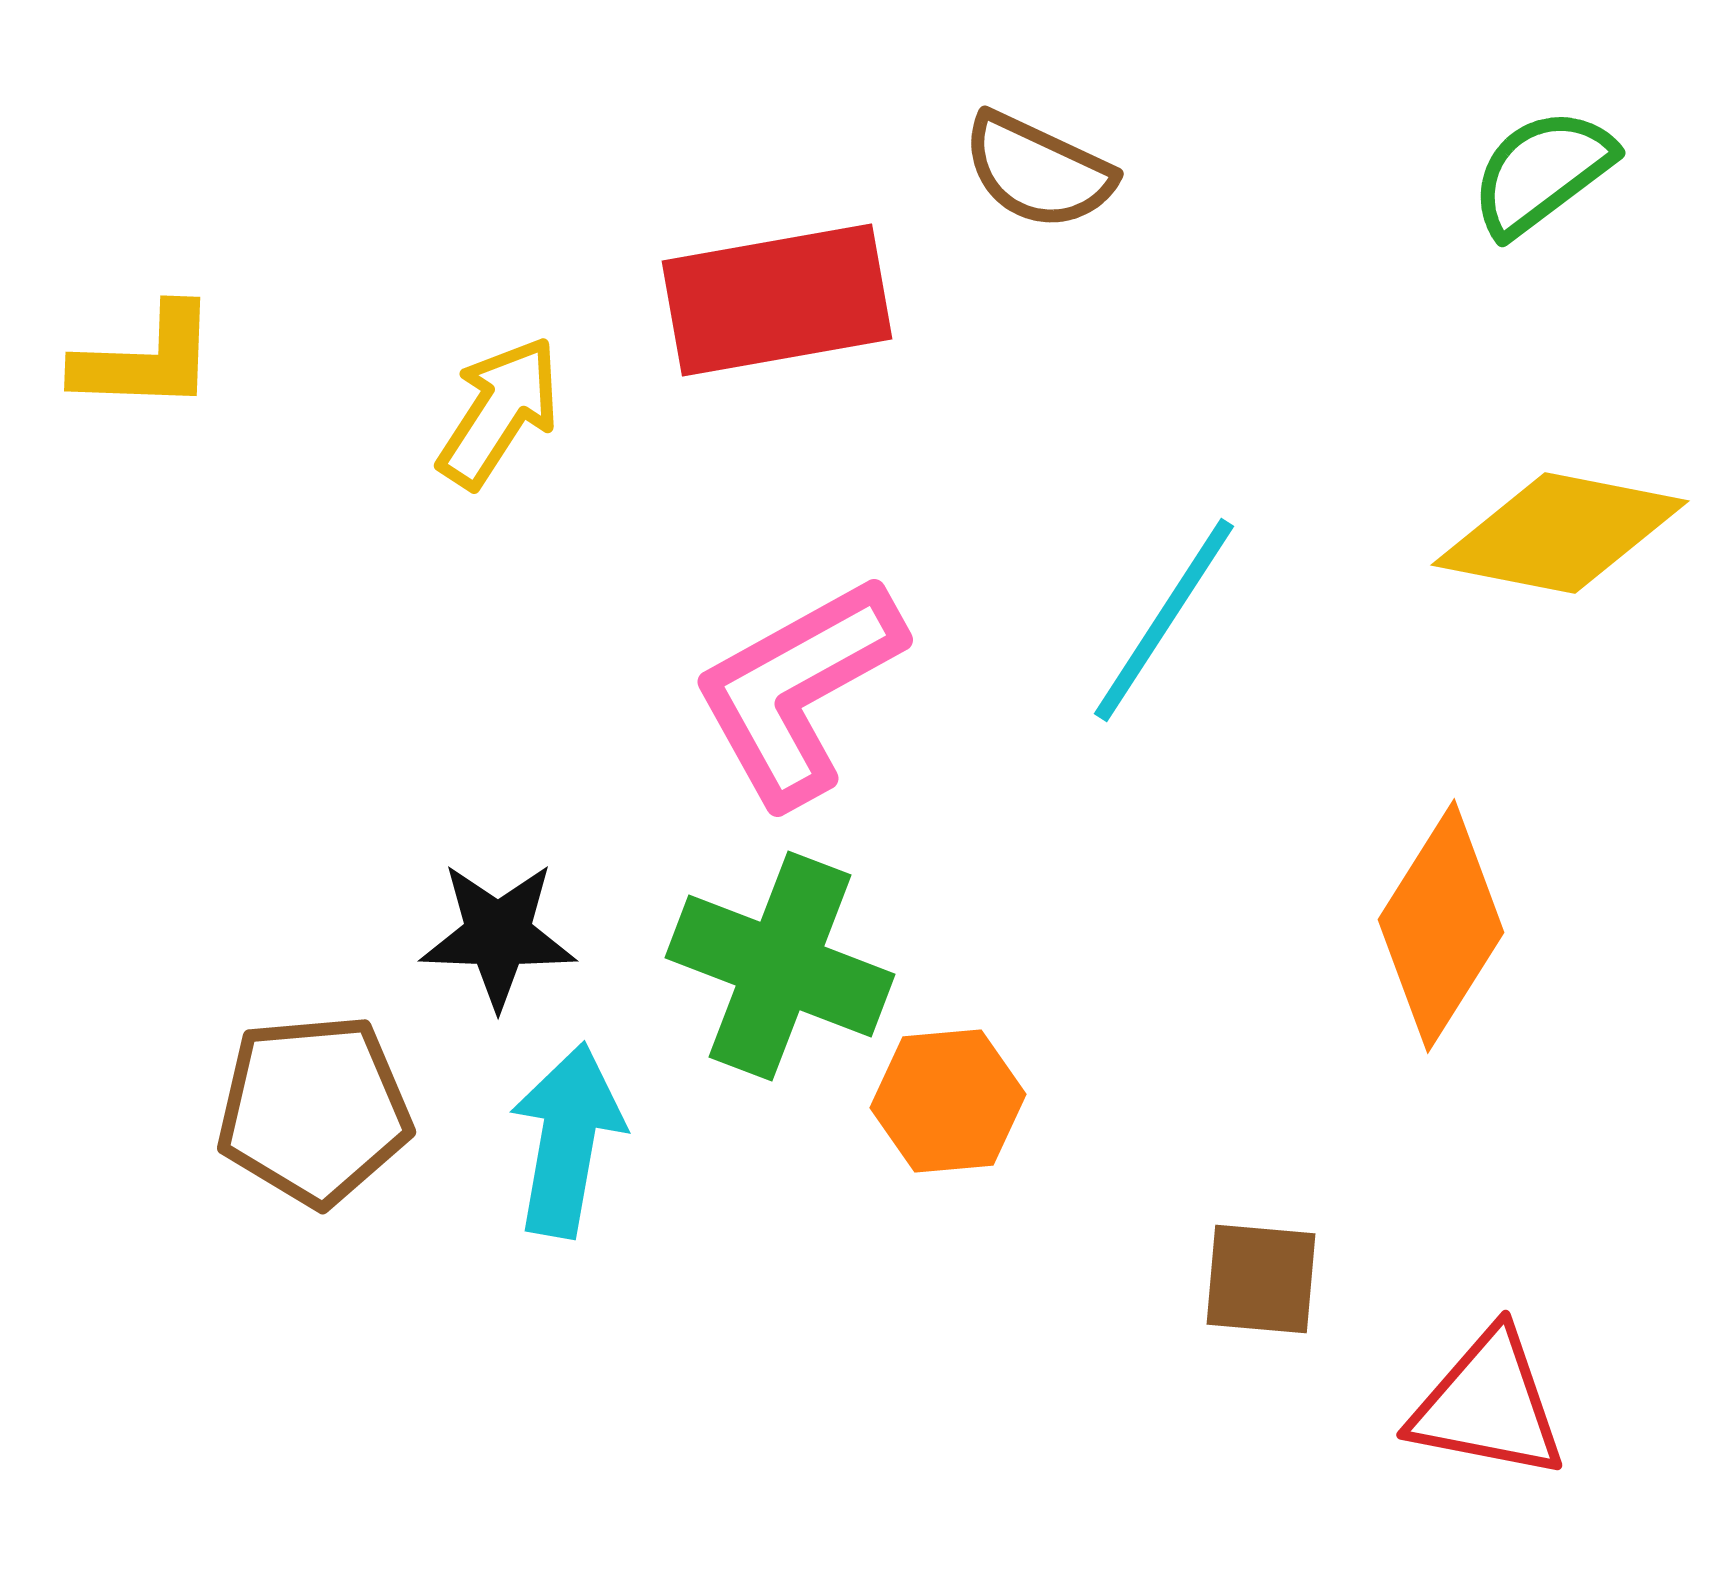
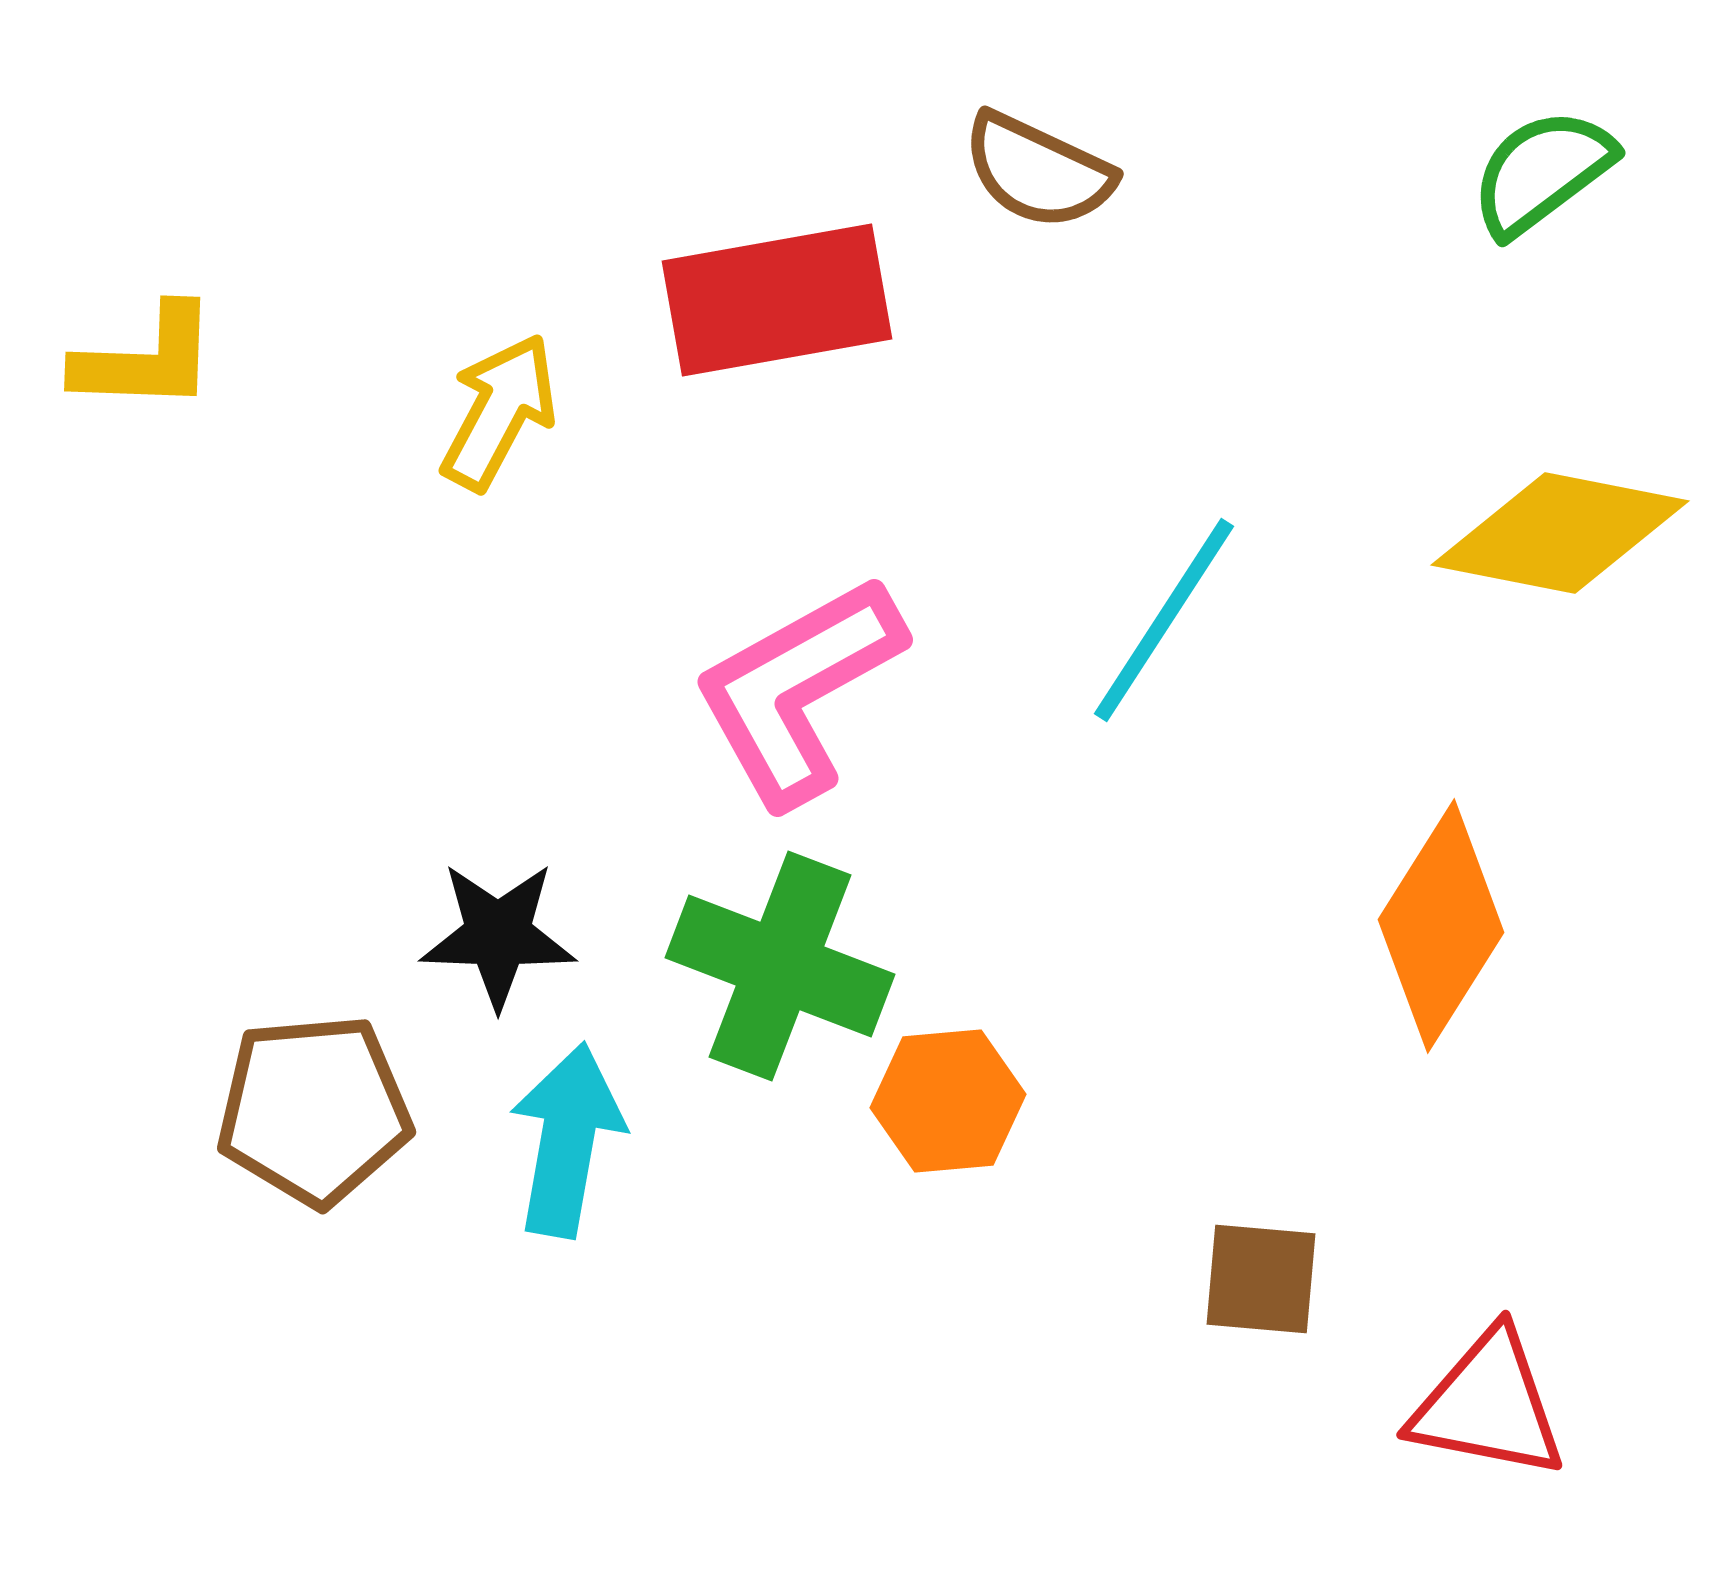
yellow arrow: rotated 5 degrees counterclockwise
